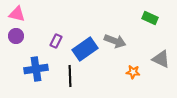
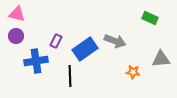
gray triangle: rotated 30 degrees counterclockwise
blue cross: moved 8 px up
